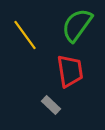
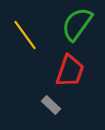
green semicircle: moved 1 px up
red trapezoid: rotated 28 degrees clockwise
